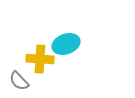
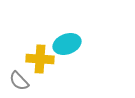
cyan ellipse: moved 1 px right
